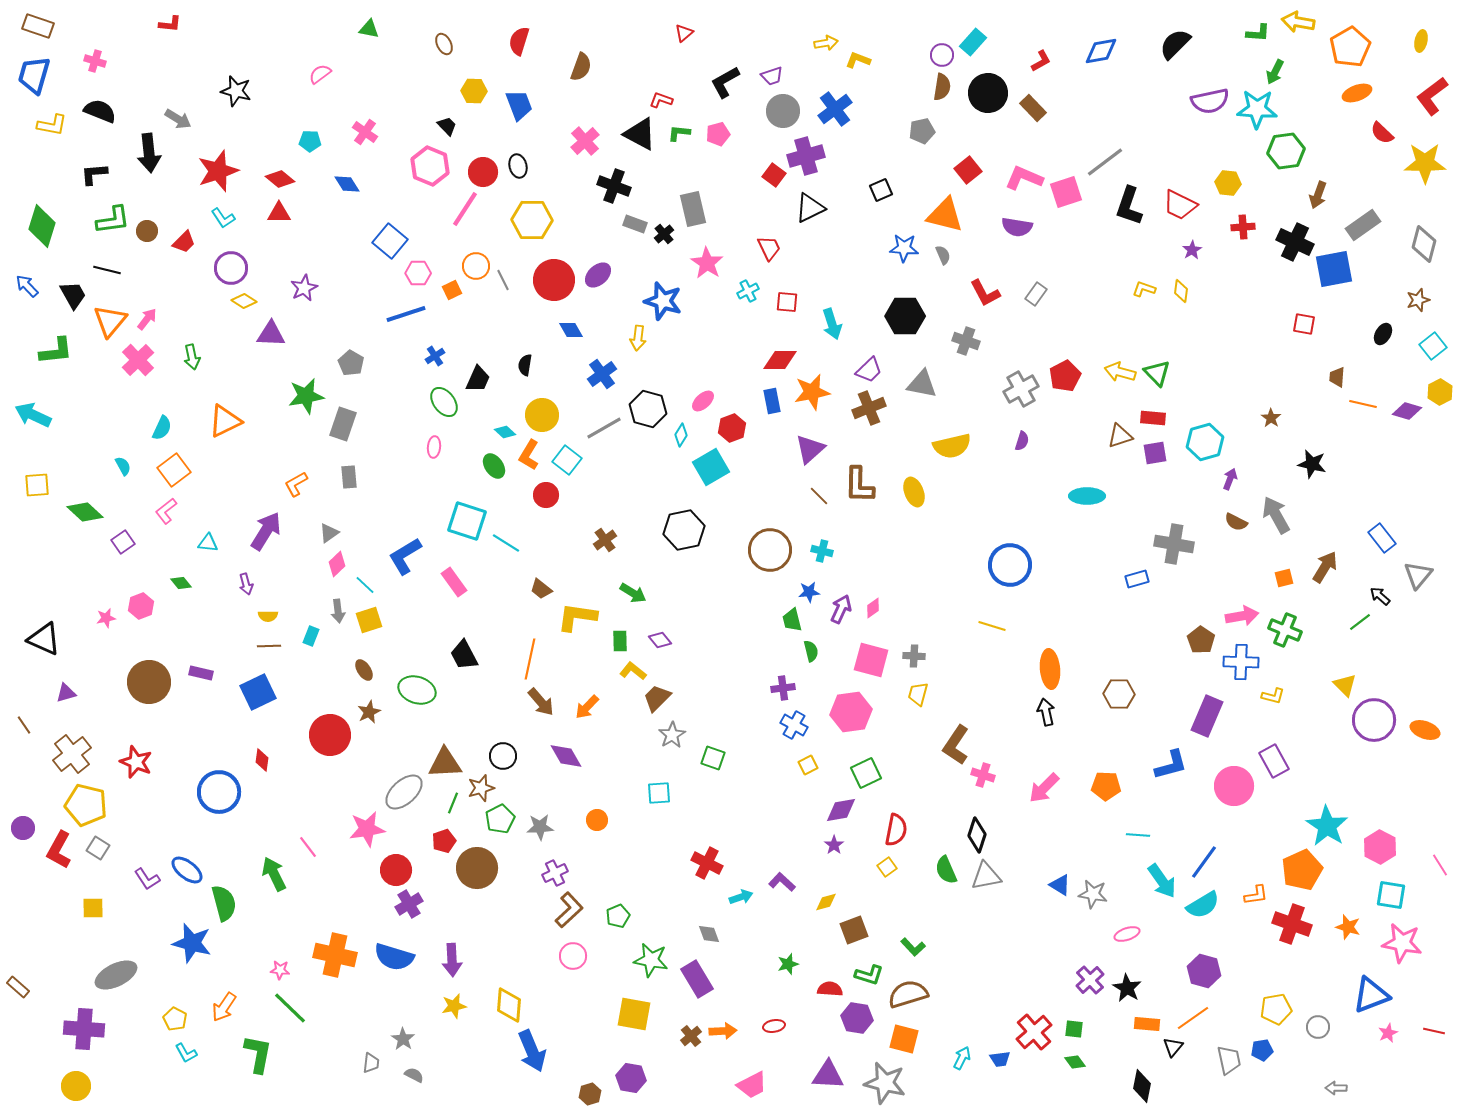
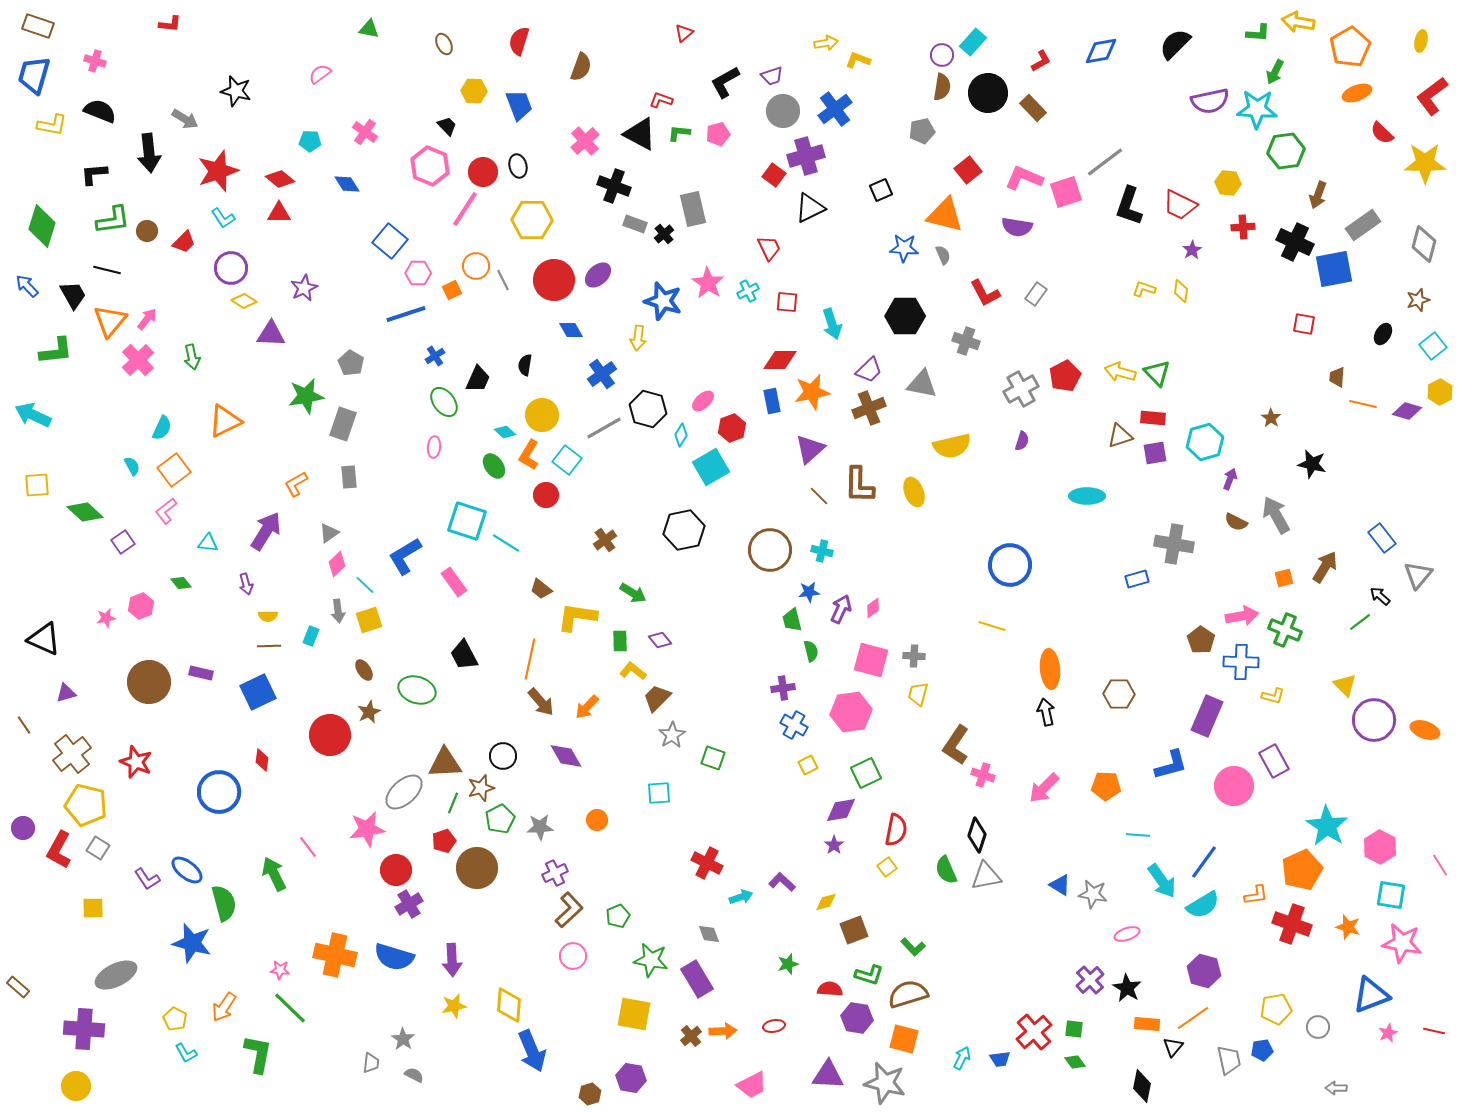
gray arrow at (178, 119): moved 7 px right
pink star at (707, 263): moved 1 px right, 20 px down
cyan semicircle at (123, 466): moved 9 px right
